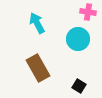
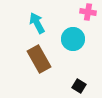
cyan circle: moved 5 px left
brown rectangle: moved 1 px right, 9 px up
